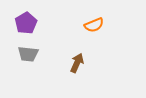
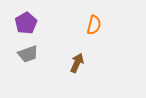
orange semicircle: rotated 54 degrees counterclockwise
gray trapezoid: rotated 25 degrees counterclockwise
